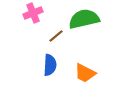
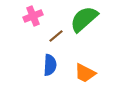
pink cross: moved 3 px down
green semicircle: rotated 28 degrees counterclockwise
